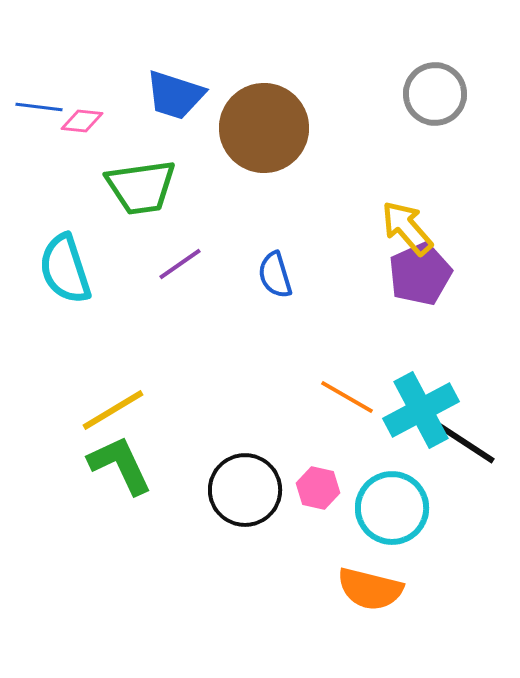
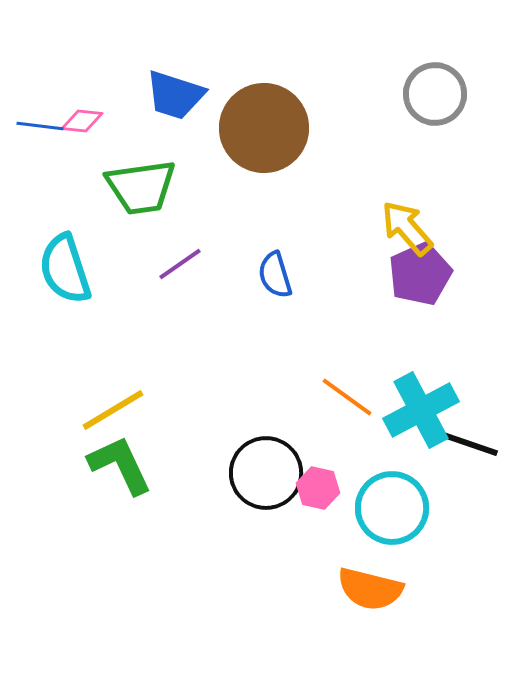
blue line: moved 1 px right, 19 px down
orange line: rotated 6 degrees clockwise
black line: rotated 14 degrees counterclockwise
black circle: moved 21 px right, 17 px up
